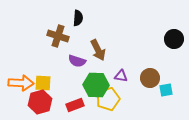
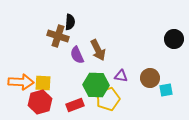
black semicircle: moved 8 px left, 4 px down
purple semicircle: moved 6 px up; rotated 48 degrees clockwise
orange arrow: moved 1 px up
